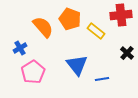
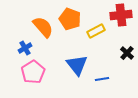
yellow rectangle: rotated 66 degrees counterclockwise
blue cross: moved 5 px right
